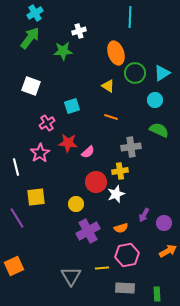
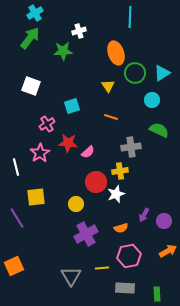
yellow triangle: rotated 24 degrees clockwise
cyan circle: moved 3 px left
pink cross: moved 1 px down
purple circle: moved 2 px up
purple cross: moved 2 px left, 3 px down
pink hexagon: moved 2 px right, 1 px down
